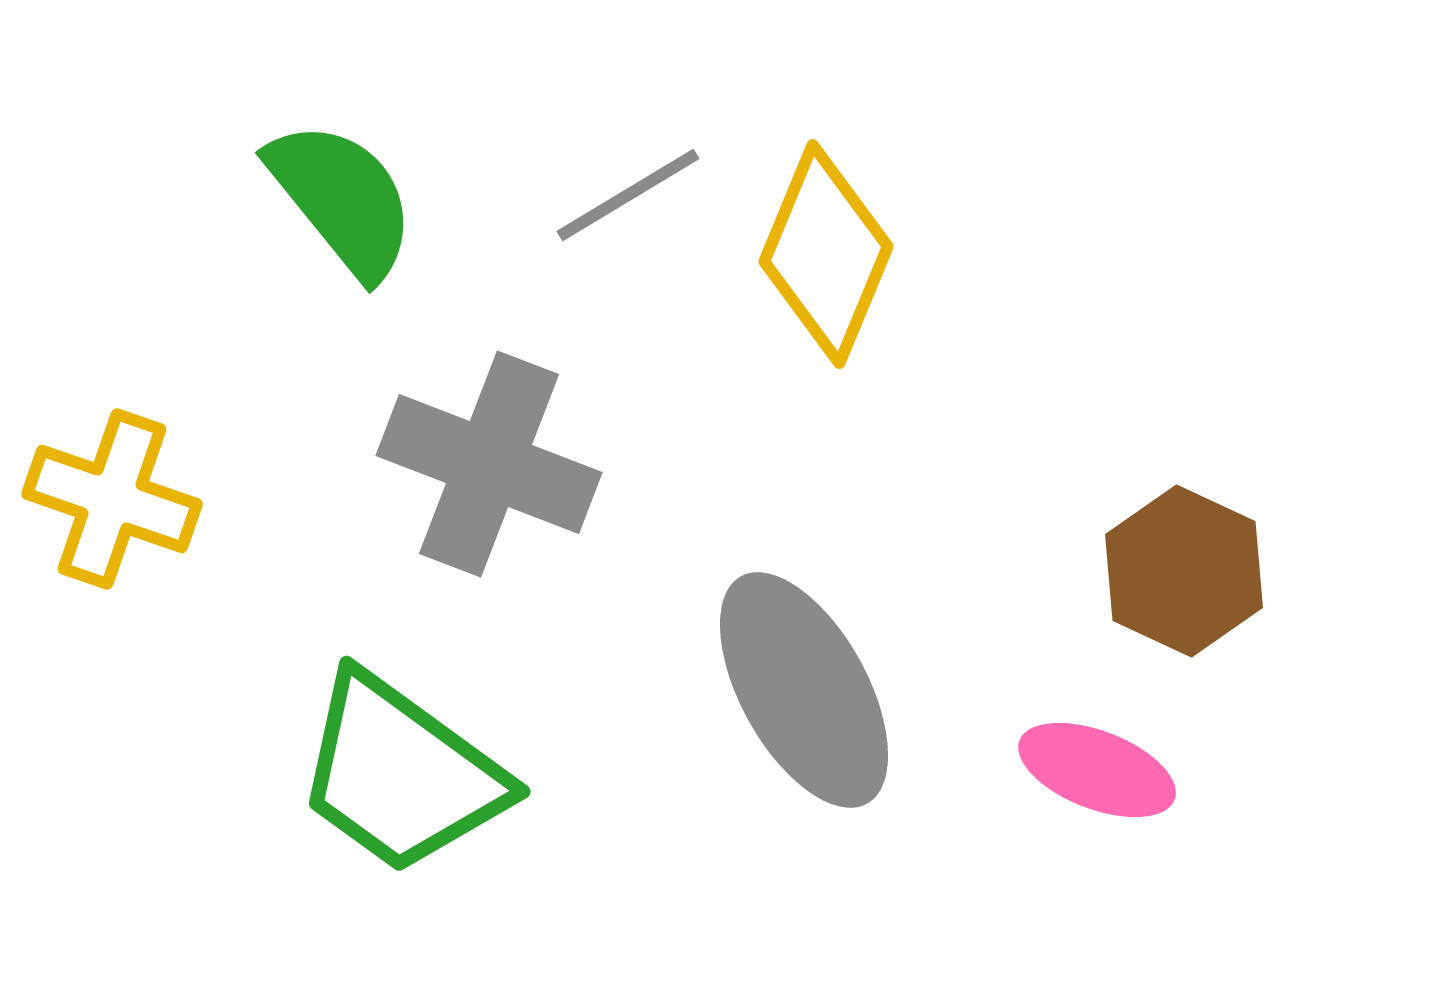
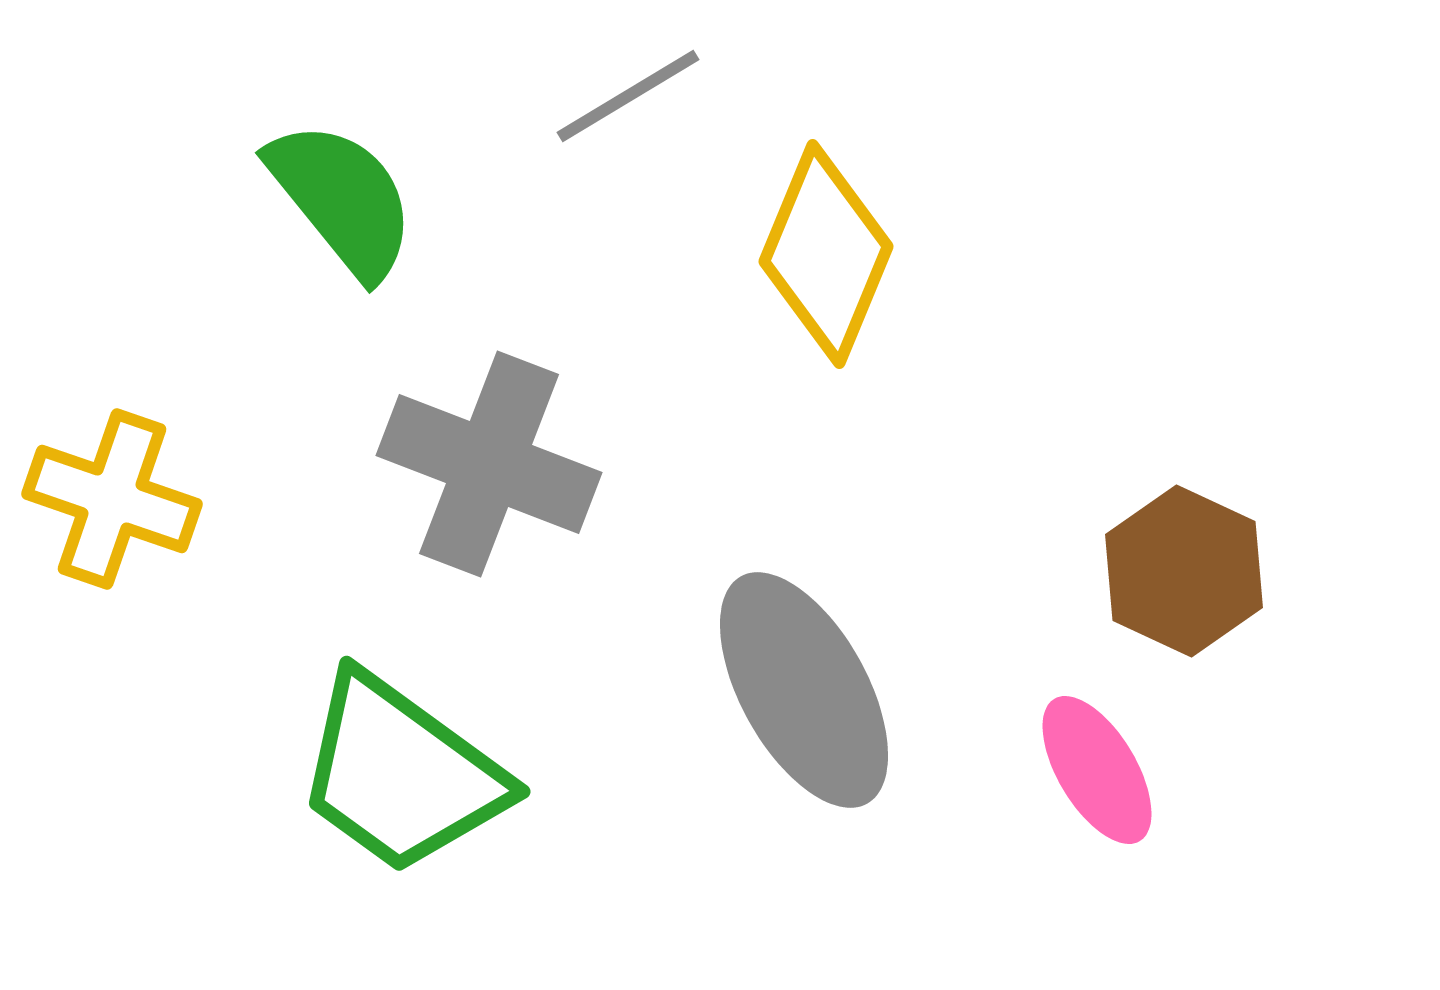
gray line: moved 99 px up
pink ellipse: rotated 38 degrees clockwise
